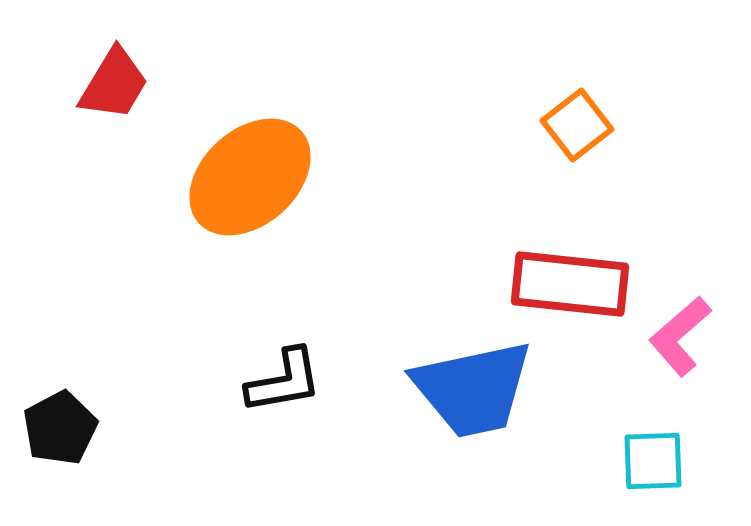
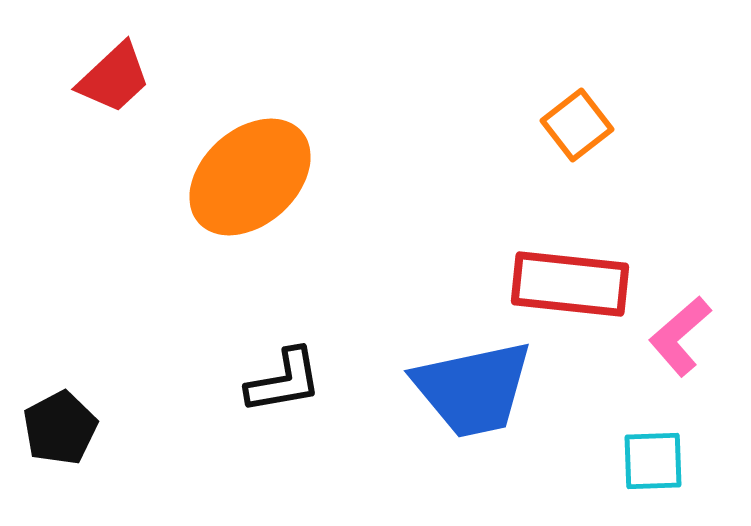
red trapezoid: moved 6 px up; rotated 16 degrees clockwise
